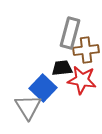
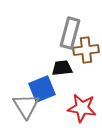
red star: moved 28 px down
blue square: moved 1 px left, 1 px down; rotated 24 degrees clockwise
gray triangle: moved 2 px left, 1 px up
